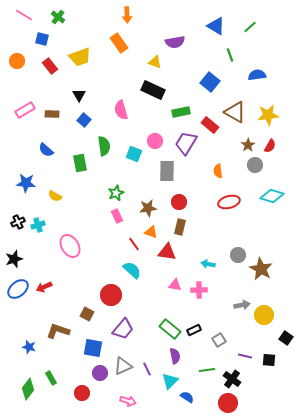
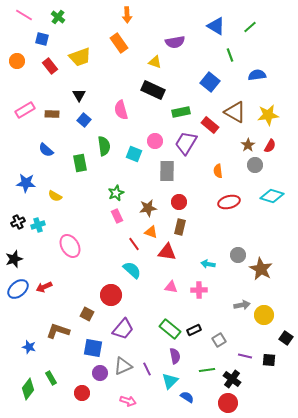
pink triangle at (175, 285): moved 4 px left, 2 px down
